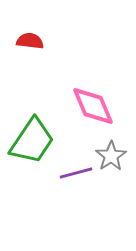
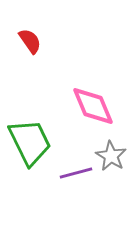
red semicircle: rotated 48 degrees clockwise
green trapezoid: moved 2 px left, 1 px down; rotated 60 degrees counterclockwise
gray star: rotated 8 degrees counterclockwise
